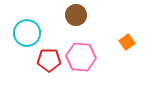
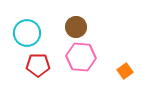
brown circle: moved 12 px down
orange square: moved 2 px left, 29 px down
red pentagon: moved 11 px left, 5 px down
